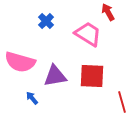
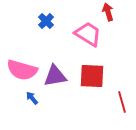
red arrow: rotated 12 degrees clockwise
pink semicircle: moved 2 px right, 8 px down
